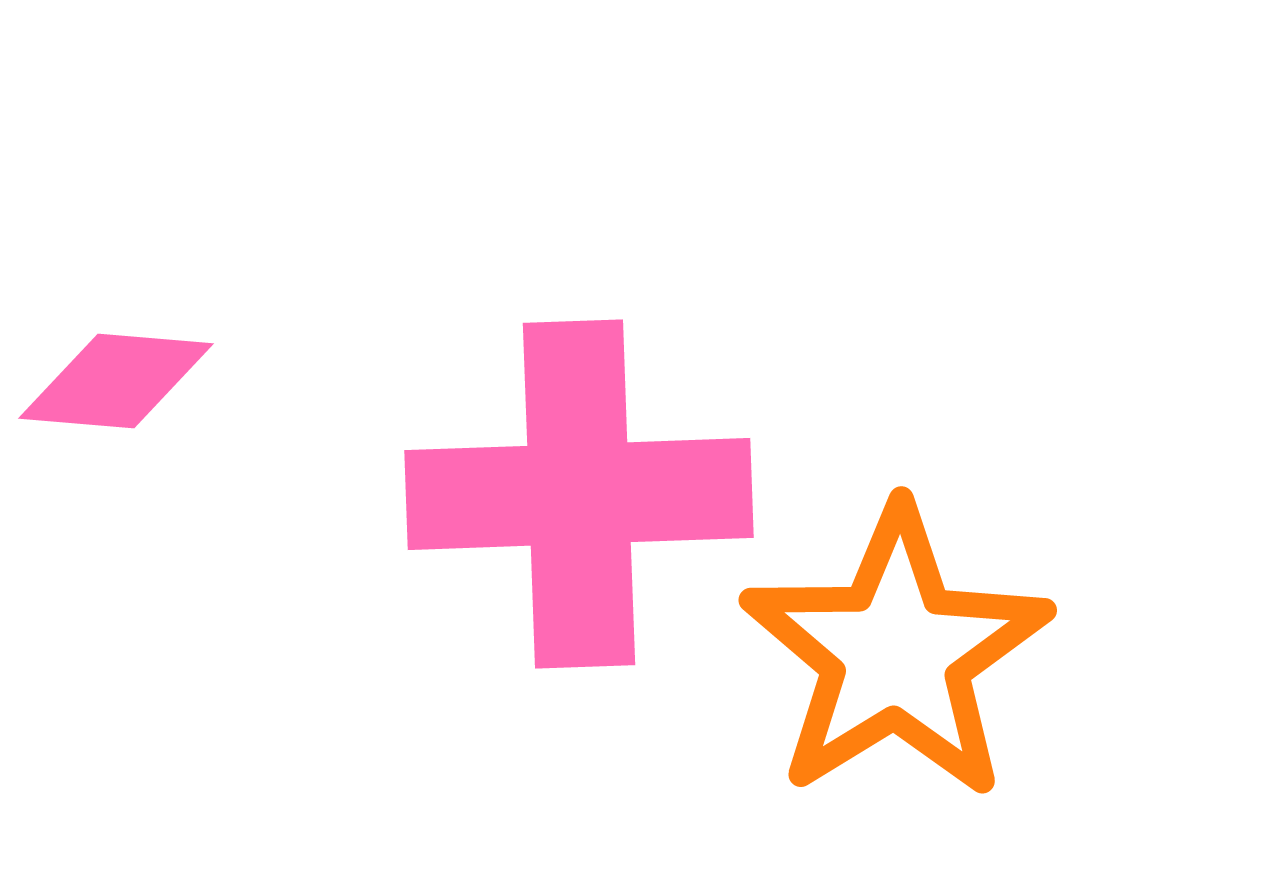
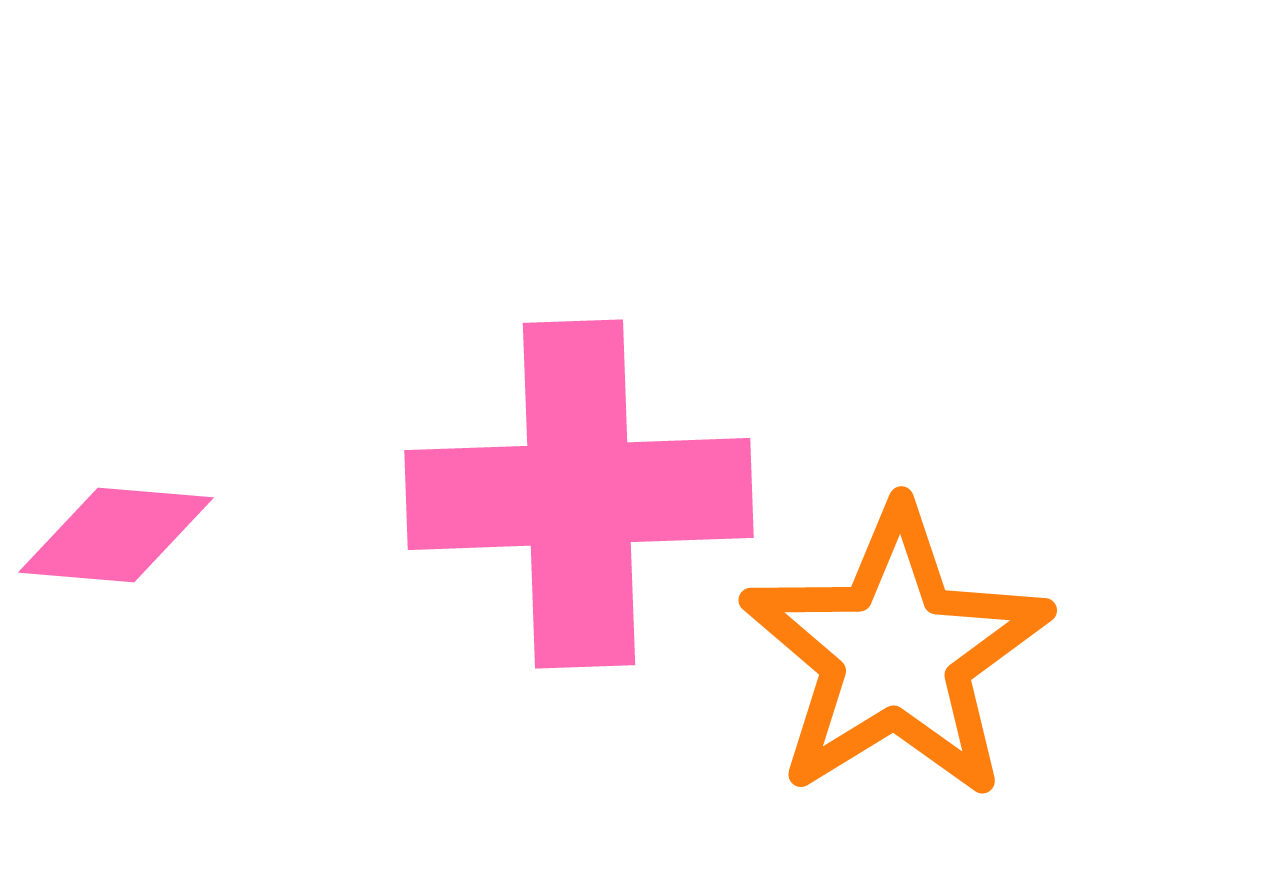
pink diamond: moved 154 px down
